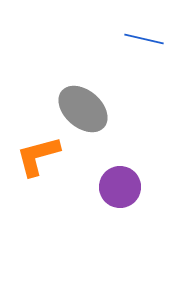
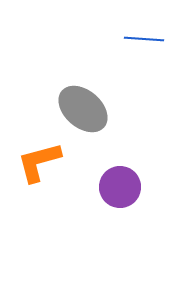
blue line: rotated 9 degrees counterclockwise
orange L-shape: moved 1 px right, 6 px down
